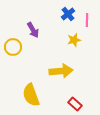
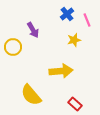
blue cross: moved 1 px left
pink line: rotated 24 degrees counterclockwise
yellow semicircle: rotated 20 degrees counterclockwise
